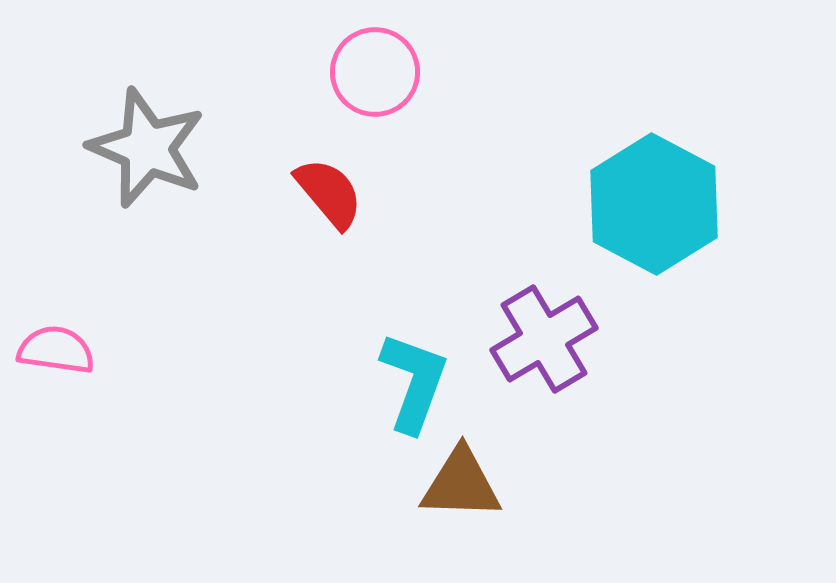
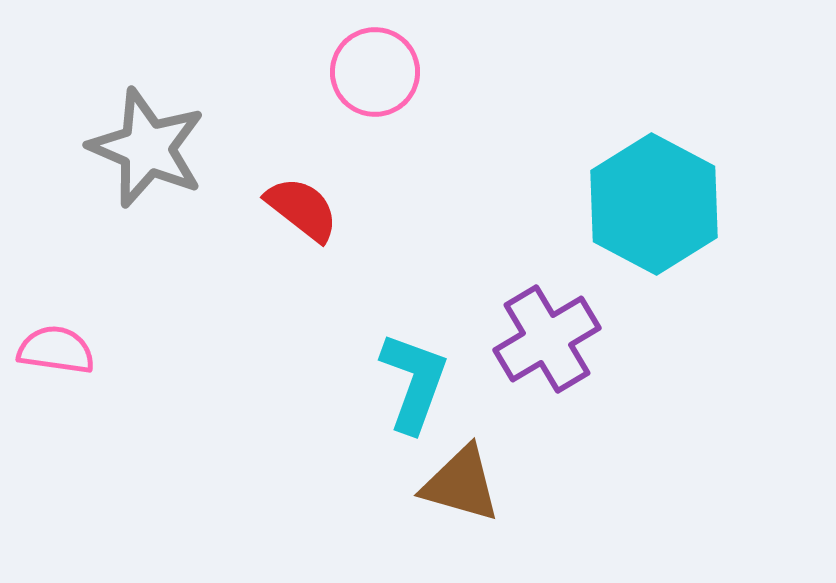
red semicircle: moved 27 px left, 16 px down; rotated 12 degrees counterclockwise
purple cross: moved 3 px right
brown triangle: rotated 14 degrees clockwise
